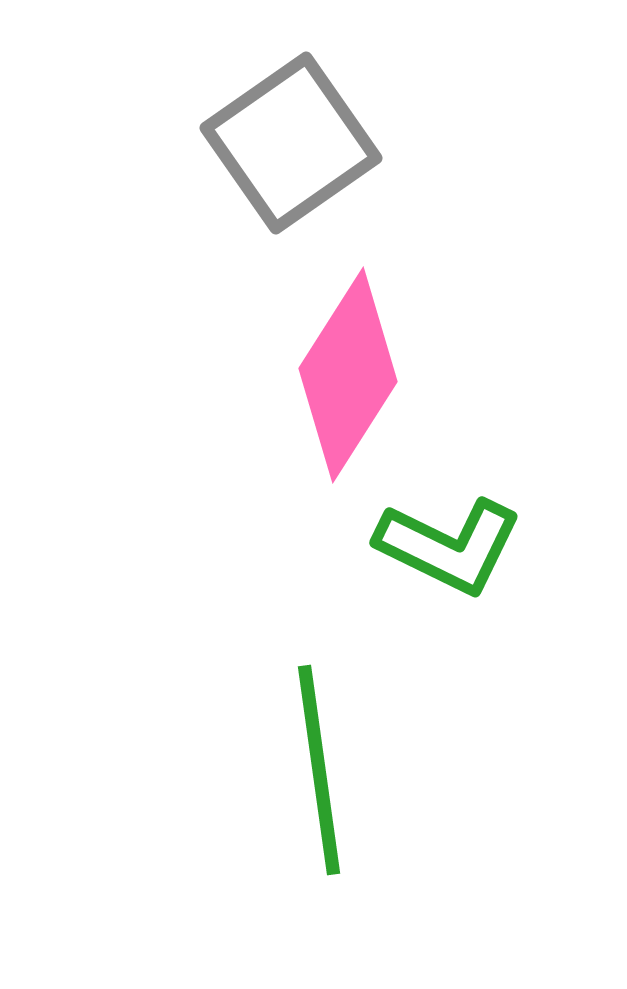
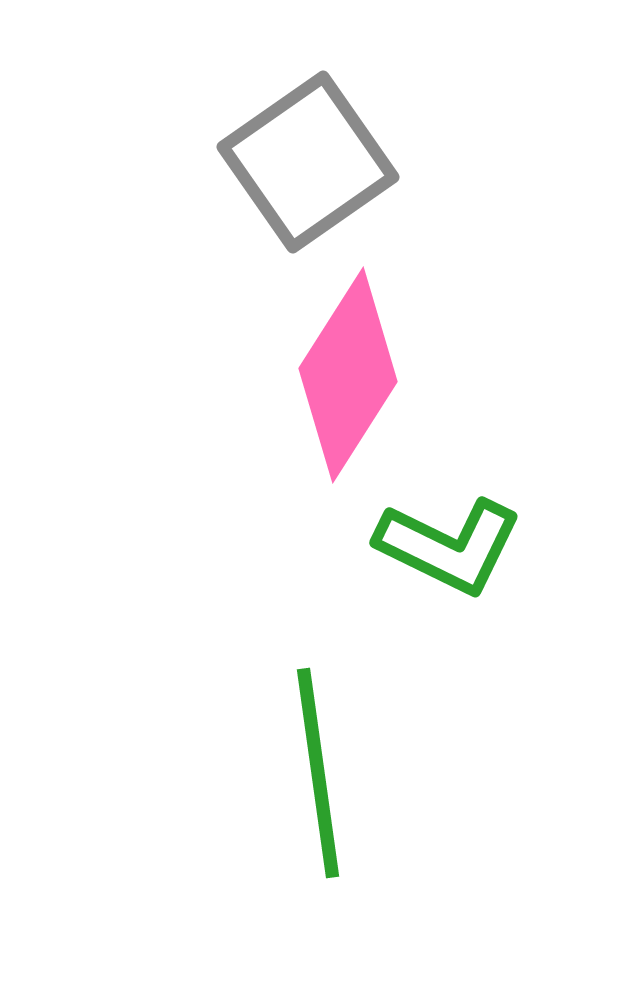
gray square: moved 17 px right, 19 px down
green line: moved 1 px left, 3 px down
